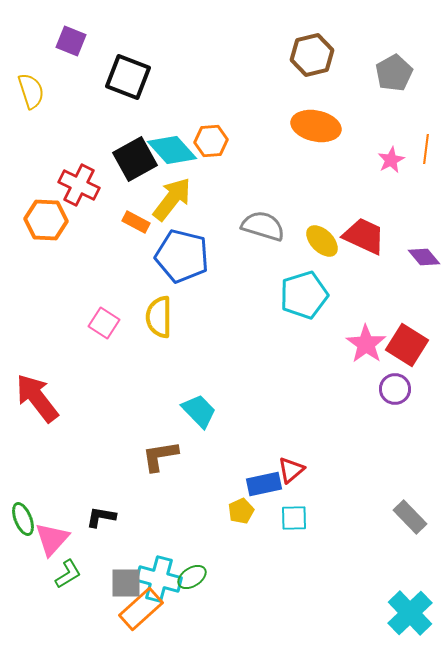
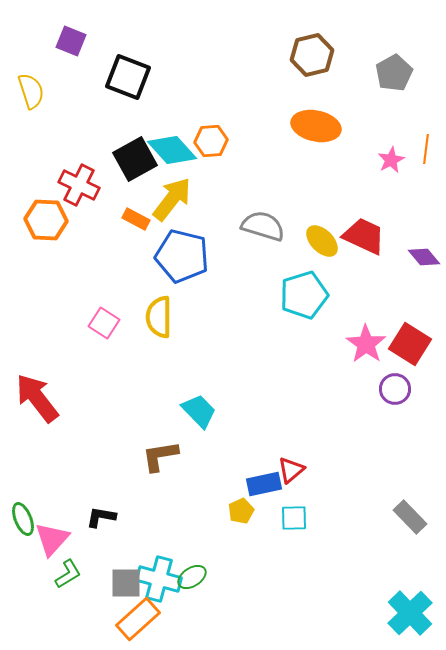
orange rectangle at (136, 222): moved 3 px up
red square at (407, 345): moved 3 px right, 1 px up
orange rectangle at (141, 609): moved 3 px left, 10 px down
